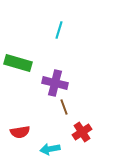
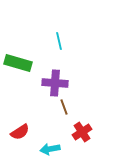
cyan line: moved 11 px down; rotated 30 degrees counterclockwise
purple cross: rotated 10 degrees counterclockwise
red semicircle: rotated 24 degrees counterclockwise
